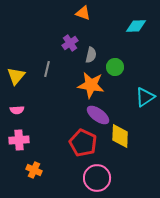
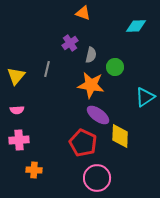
orange cross: rotated 21 degrees counterclockwise
